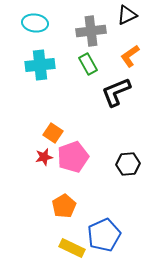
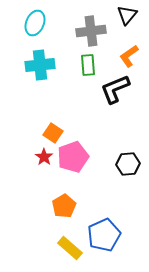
black triangle: rotated 25 degrees counterclockwise
cyan ellipse: rotated 75 degrees counterclockwise
orange L-shape: moved 1 px left
green rectangle: moved 1 px down; rotated 25 degrees clockwise
black L-shape: moved 1 px left, 3 px up
red star: rotated 24 degrees counterclockwise
yellow rectangle: moved 2 px left; rotated 15 degrees clockwise
